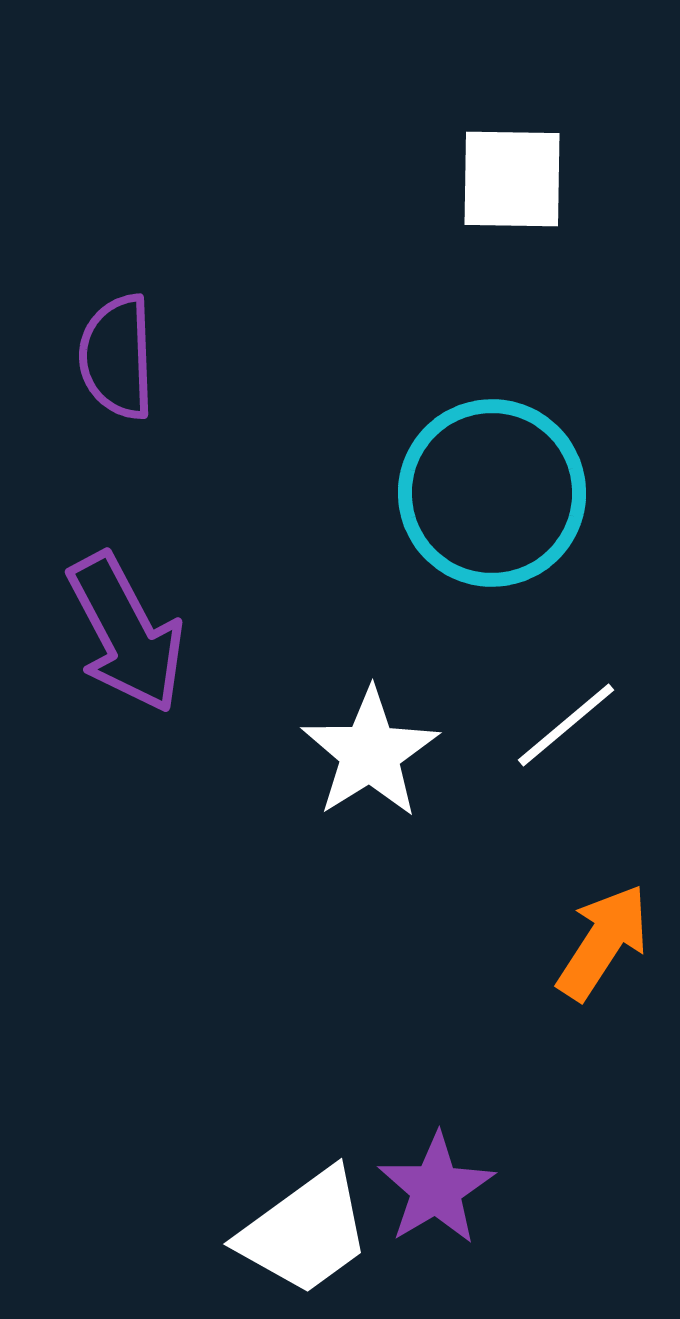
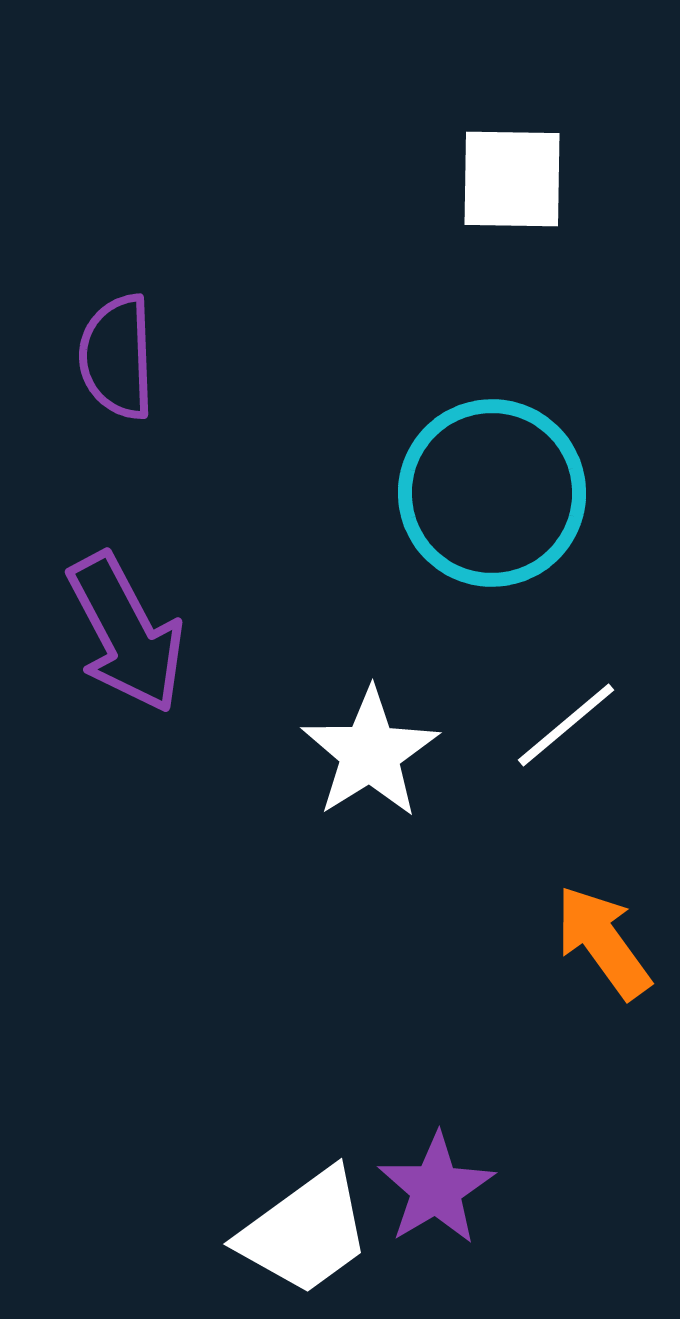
orange arrow: rotated 69 degrees counterclockwise
